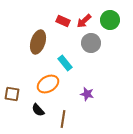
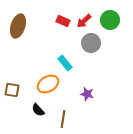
brown ellipse: moved 20 px left, 16 px up
brown square: moved 4 px up
